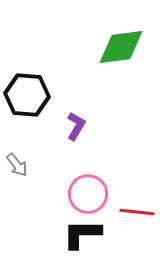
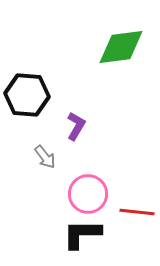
gray arrow: moved 28 px right, 8 px up
